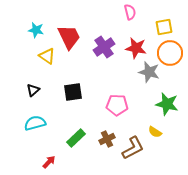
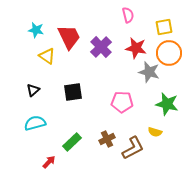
pink semicircle: moved 2 px left, 3 px down
purple cross: moved 3 px left; rotated 10 degrees counterclockwise
orange circle: moved 1 px left
pink pentagon: moved 5 px right, 3 px up
yellow semicircle: rotated 16 degrees counterclockwise
green rectangle: moved 4 px left, 4 px down
